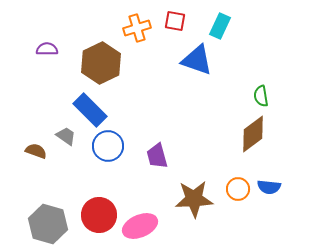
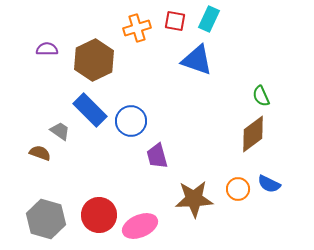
cyan rectangle: moved 11 px left, 7 px up
brown hexagon: moved 7 px left, 3 px up
green semicircle: rotated 15 degrees counterclockwise
gray trapezoid: moved 6 px left, 5 px up
blue circle: moved 23 px right, 25 px up
brown semicircle: moved 4 px right, 2 px down
blue semicircle: moved 3 px up; rotated 20 degrees clockwise
gray hexagon: moved 2 px left, 5 px up
